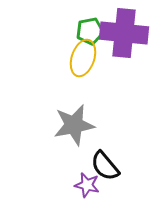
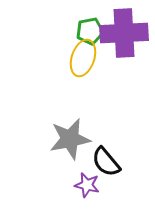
purple cross: rotated 9 degrees counterclockwise
gray star: moved 4 px left, 14 px down
black semicircle: moved 1 px right, 4 px up
